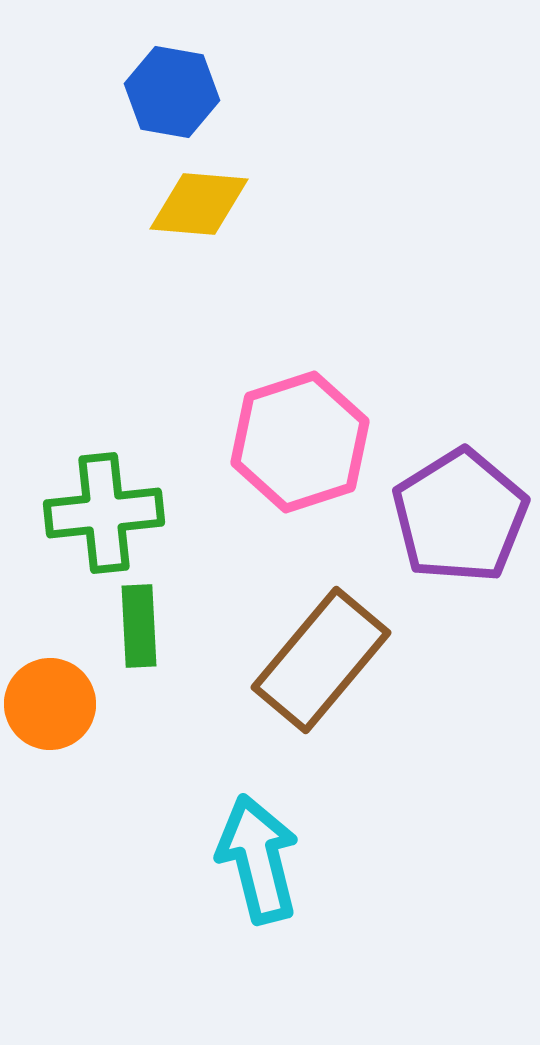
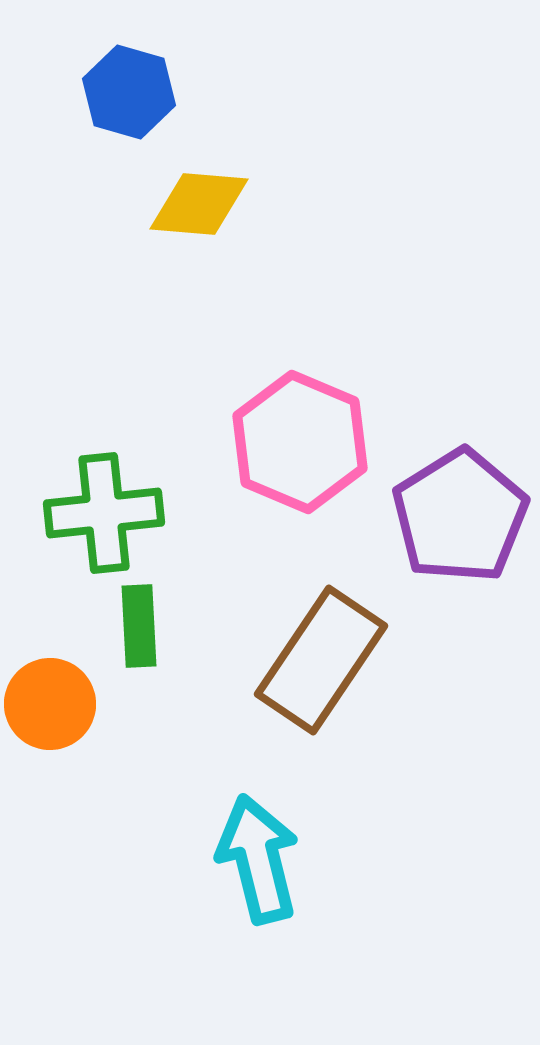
blue hexagon: moved 43 px left; rotated 6 degrees clockwise
pink hexagon: rotated 19 degrees counterclockwise
brown rectangle: rotated 6 degrees counterclockwise
